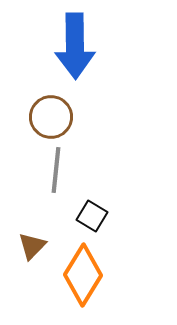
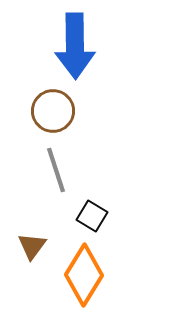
brown circle: moved 2 px right, 6 px up
gray line: rotated 24 degrees counterclockwise
brown triangle: rotated 8 degrees counterclockwise
orange diamond: moved 1 px right
